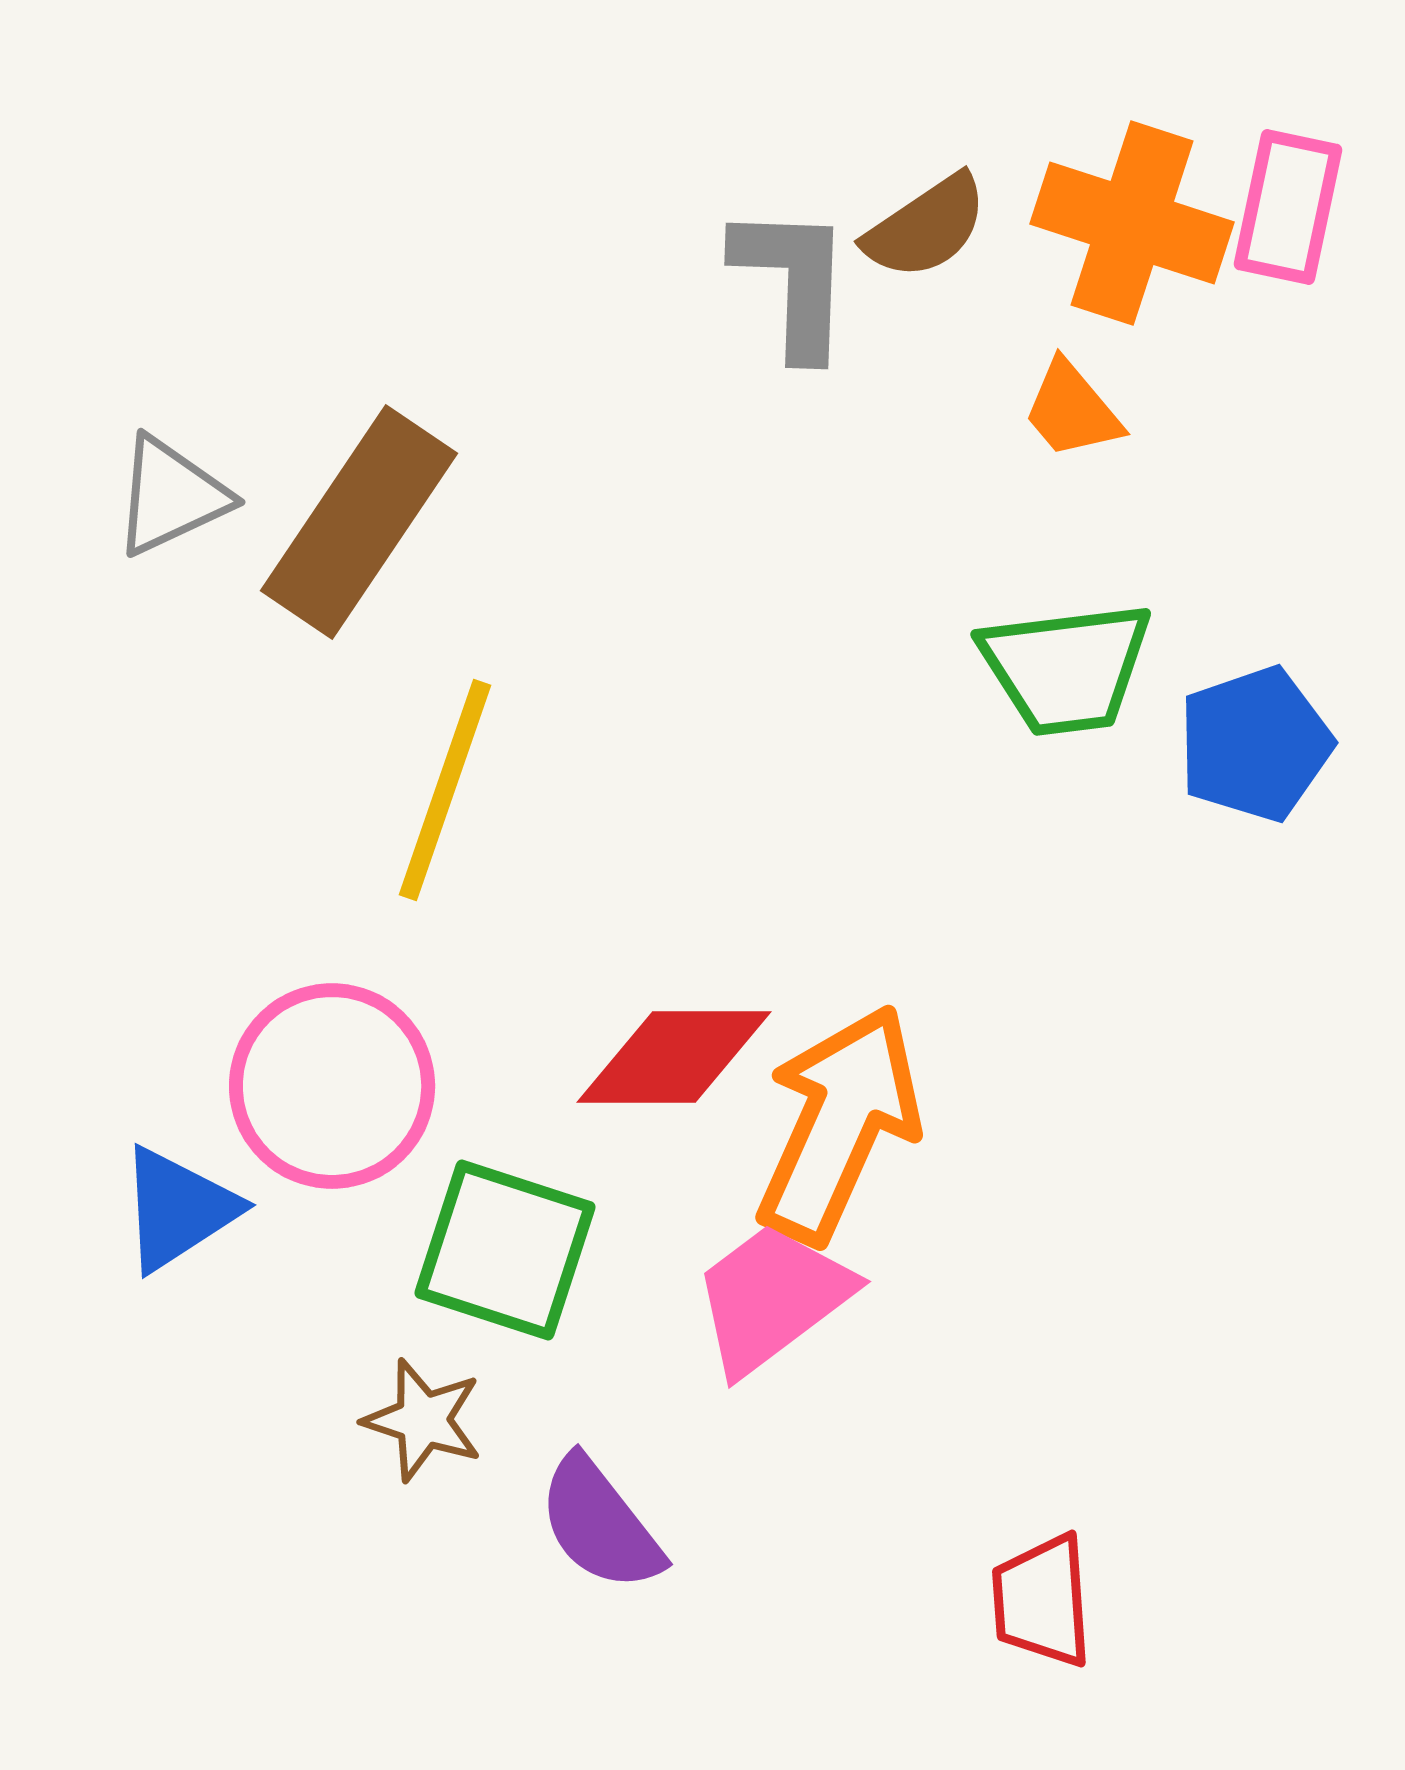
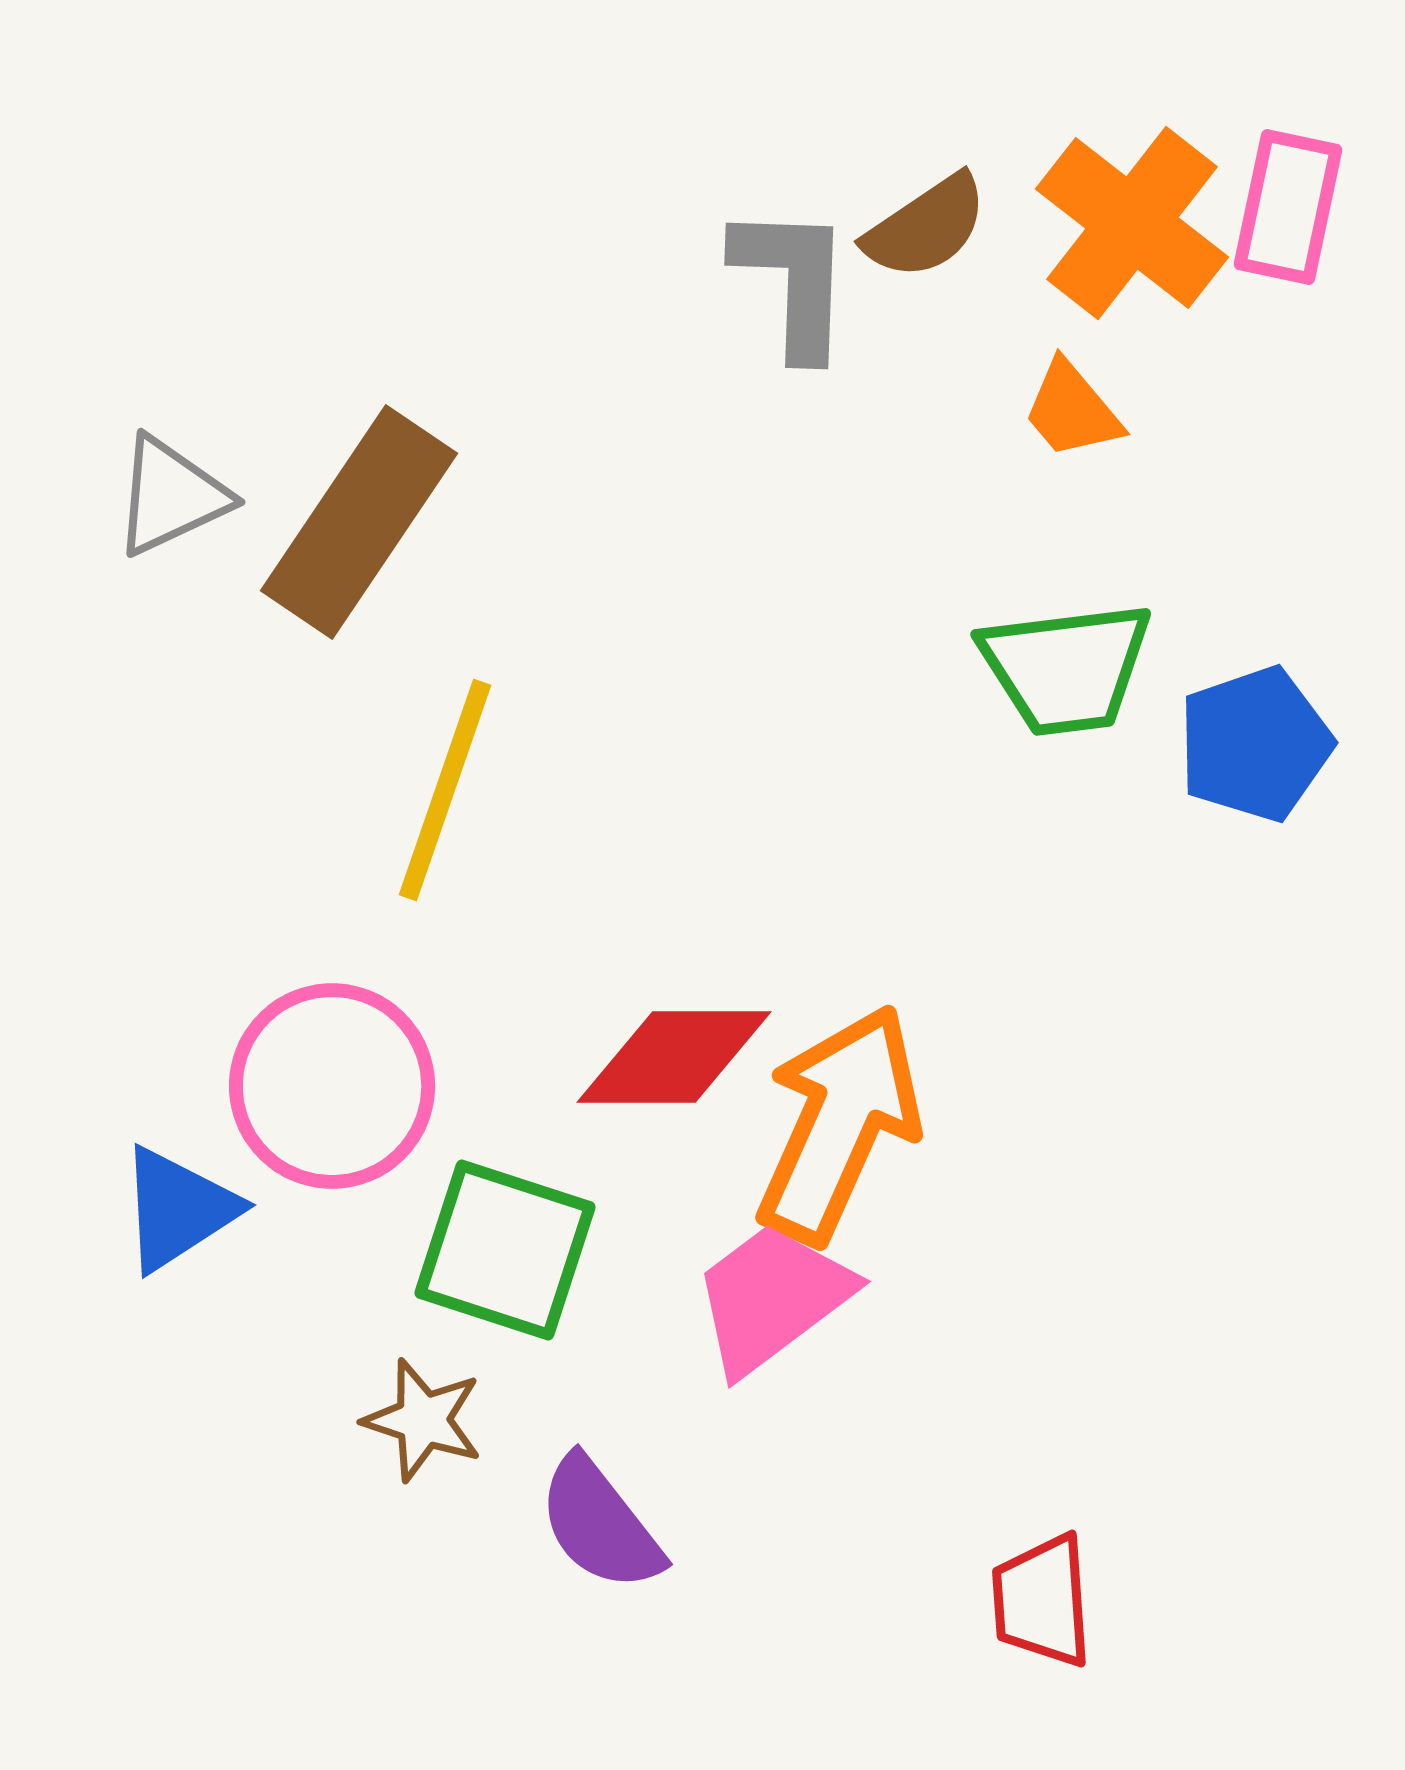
orange cross: rotated 20 degrees clockwise
